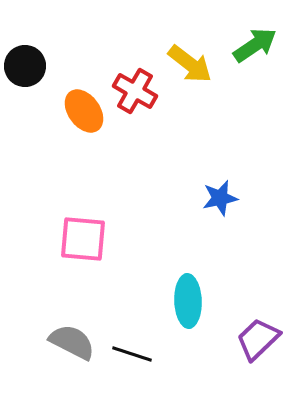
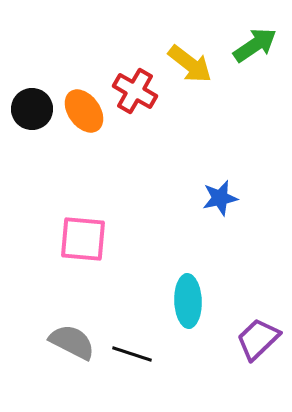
black circle: moved 7 px right, 43 px down
